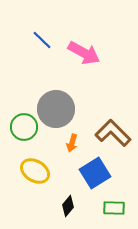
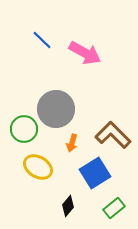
pink arrow: moved 1 px right
green circle: moved 2 px down
brown L-shape: moved 2 px down
yellow ellipse: moved 3 px right, 4 px up
green rectangle: rotated 40 degrees counterclockwise
